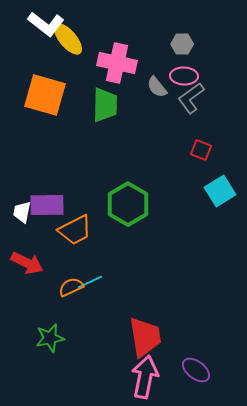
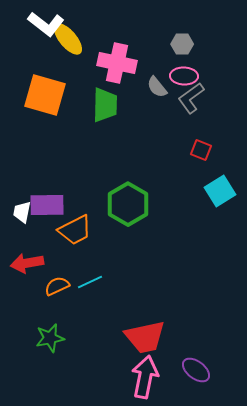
red arrow: rotated 144 degrees clockwise
orange semicircle: moved 14 px left, 1 px up
red trapezoid: rotated 87 degrees clockwise
